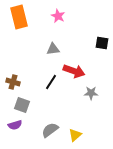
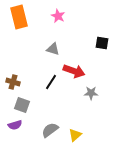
gray triangle: rotated 24 degrees clockwise
